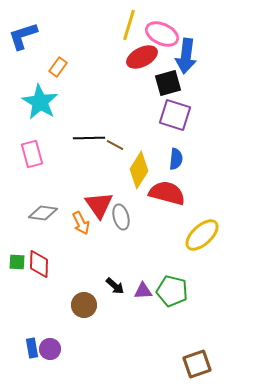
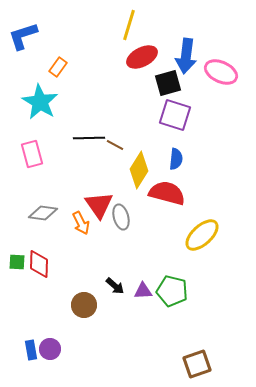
pink ellipse: moved 59 px right, 38 px down
blue rectangle: moved 1 px left, 2 px down
